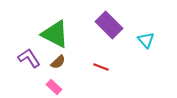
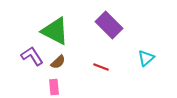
green triangle: moved 3 px up
cyan triangle: moved 18 px down; rotated 30 degrees clockwise
purple L-shape: moved 3 px right, 2 px up
pink rectangle: rotated 42 degrees clockwise
